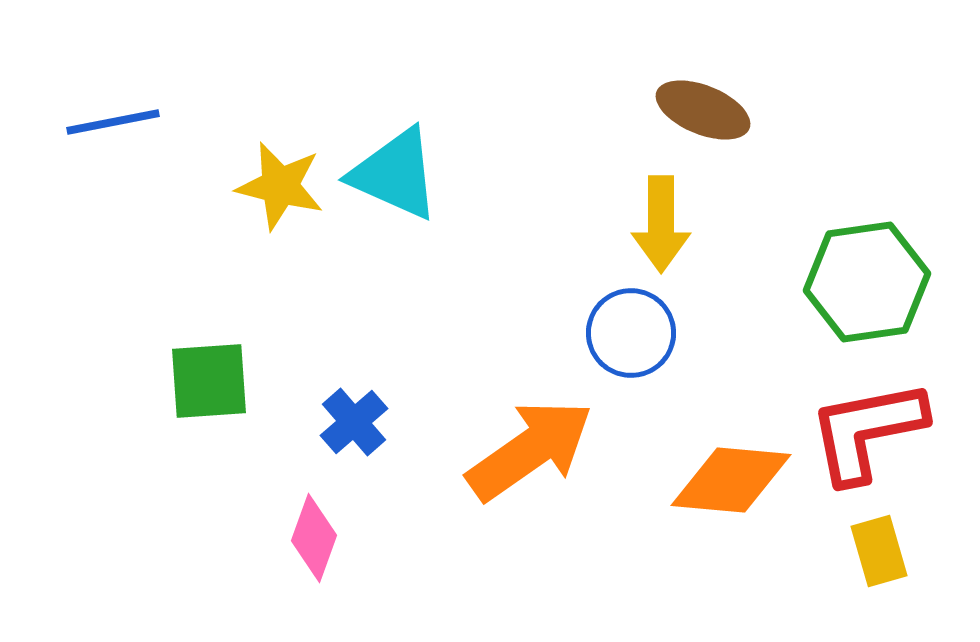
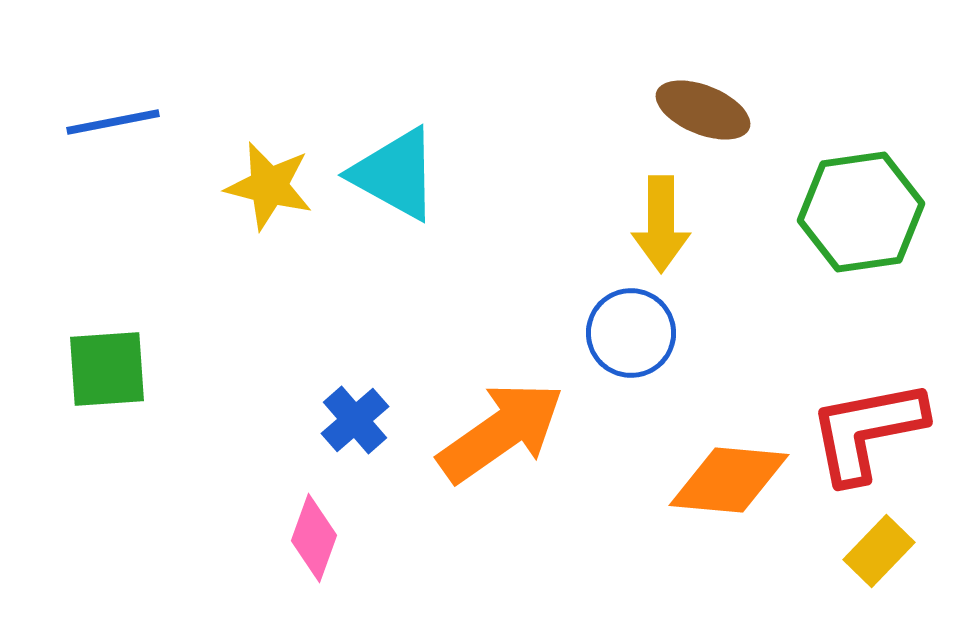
cyan triangle: rotated 5 degrees clockwise
yellow star: moved 11 px left
green hexagon: moved 6 px left, 70 px up
green square: moved 102 px left, 12 px up
blue cross: moved 1 px right, 2 px up
orange arrow: moved 29 px left, 18 px up
orange diamond: moved 2 px left
yellow rectangle: rotated 60 degrees clockwise
